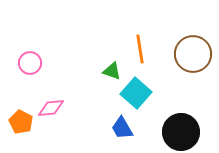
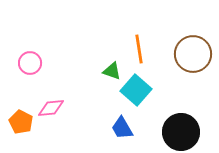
orange line: moved 1 px left
cyan square: moved 3 px up
